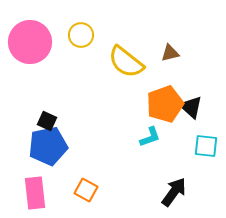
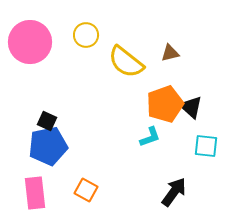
yellow circle: moved 5 px right
